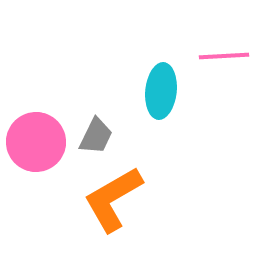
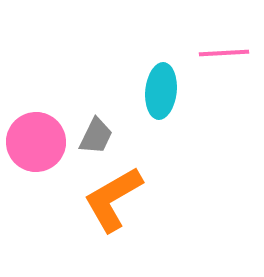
pink line: moved 3 px up
